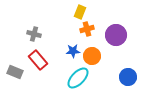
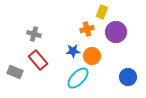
yellow rectangle: moved 22 px right
purple circle: moved 3 px up
